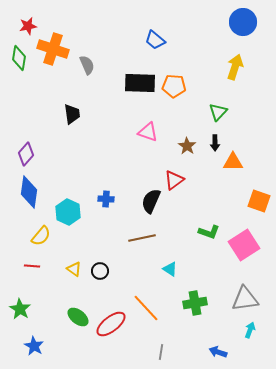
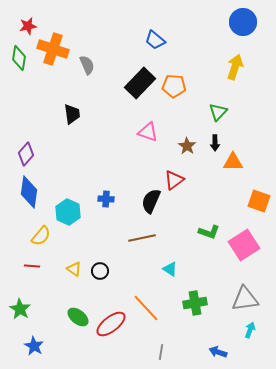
black rectangle: rotated 48 degrees counterclockwise
